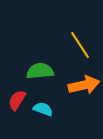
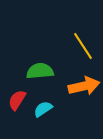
yellow line: moved 3 px right, 1 px down
orange arrow: moved 1 px down
cyan semicircle: rotated 54 degrees counterclockwise
